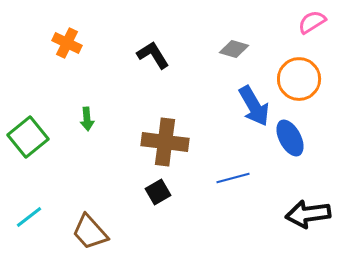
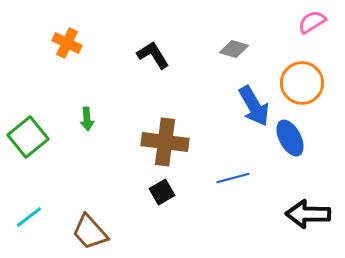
orange circle: moved 3 px right, 4 px down
black square: moved 4 px right
black arrow: rotated 9 degrees clockwise
